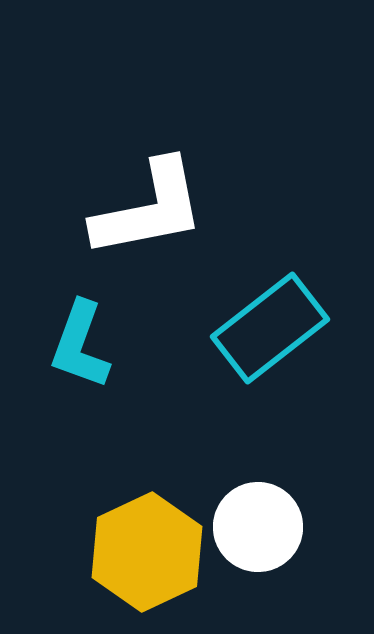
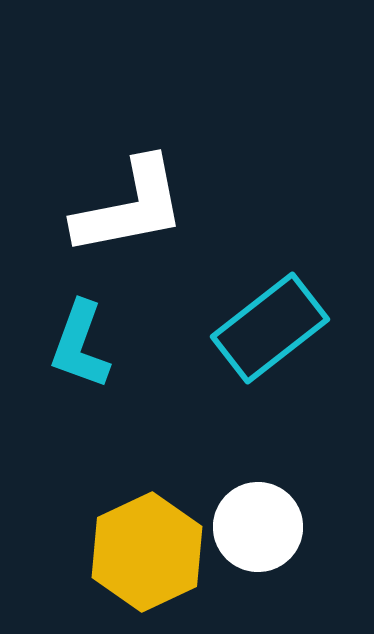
white L-shape: moved 19 px left, 2 px up
